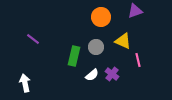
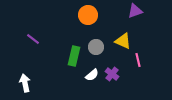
orange circle: moved 13 px left, 2 px up
